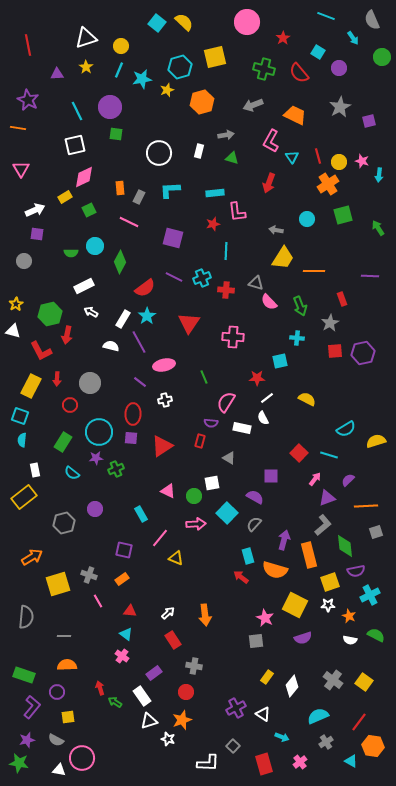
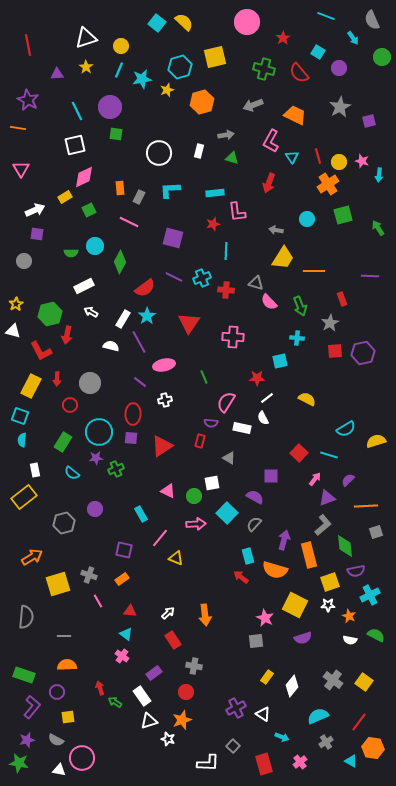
orange hexagon at (373, 746): moved 2 px down
